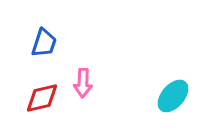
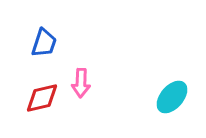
pink arrow: moved 2 px left
cyan ellipse: moved 1 px left, 1 px down
